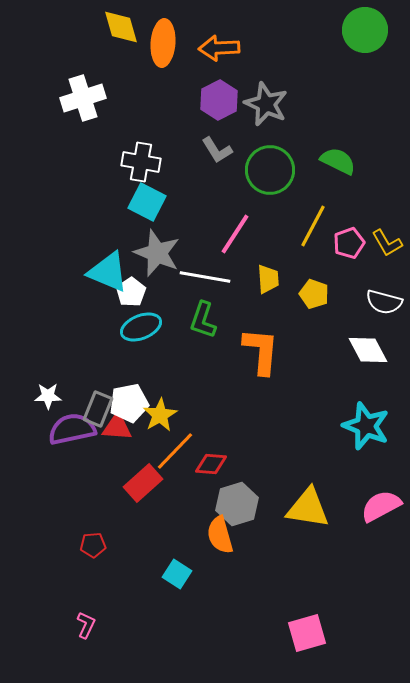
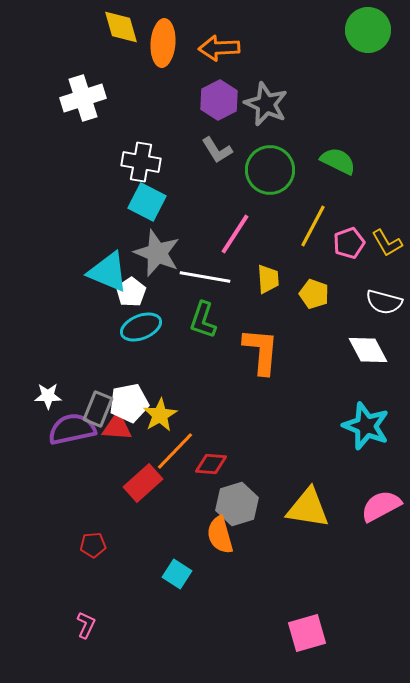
green circle at (365, 30): moved 3 px right
